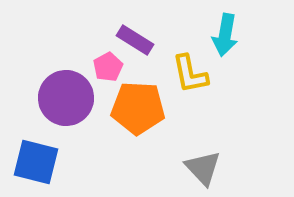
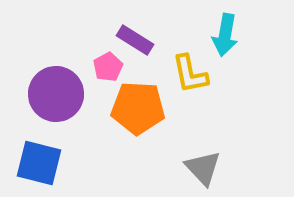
purple circle: moved 10 px left, 4 px up
blue square: moved 3 px right, 1 px down
